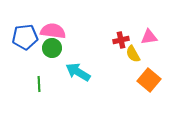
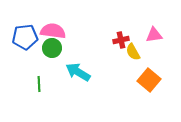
pink triangle: moved 5 px right, 2 px up
yellow semicircle: moved 2 px up
